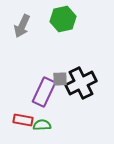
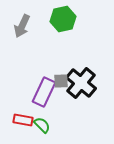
gray square: moved 1 px right, 2 px down
black cross: rotated 24 degrees counterclockwise
green semicircle: rotated 48 degrees clockwise
